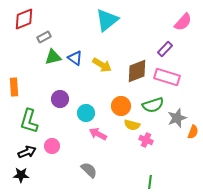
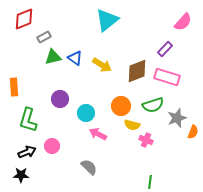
green L-shape: moved 1 px left, 1 px up
gray semicircle: moved 3 px up
